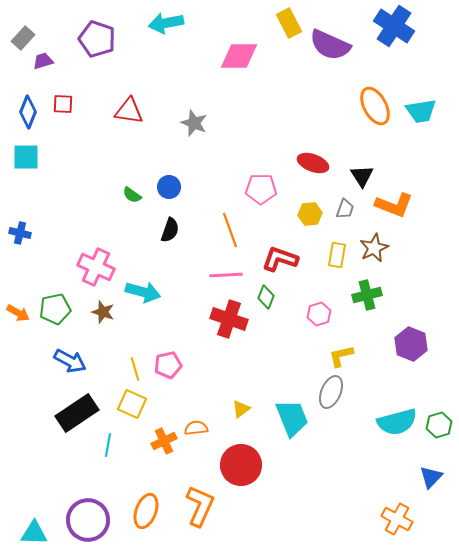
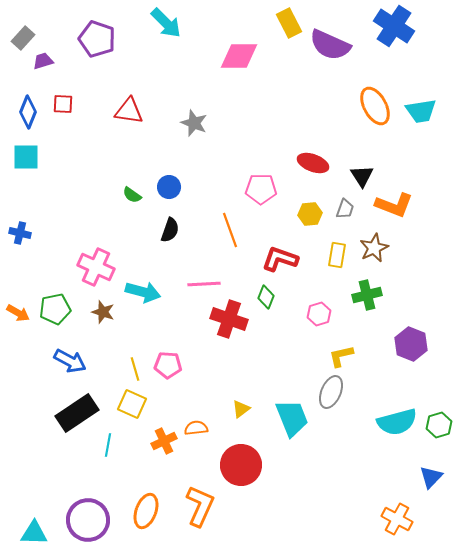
cyan arrow at (166, 23): rotated 124 degrees counterclockwise
pink line at (226, 275): moved 22 px left, 9 px down
pink pentagon at (168, 365): rotated 16 degrees clockwise
